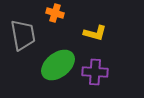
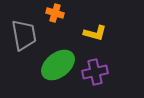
gray trapezoid: moved 1 px right
purple cross: rotated 15 degrees counterclockwise
